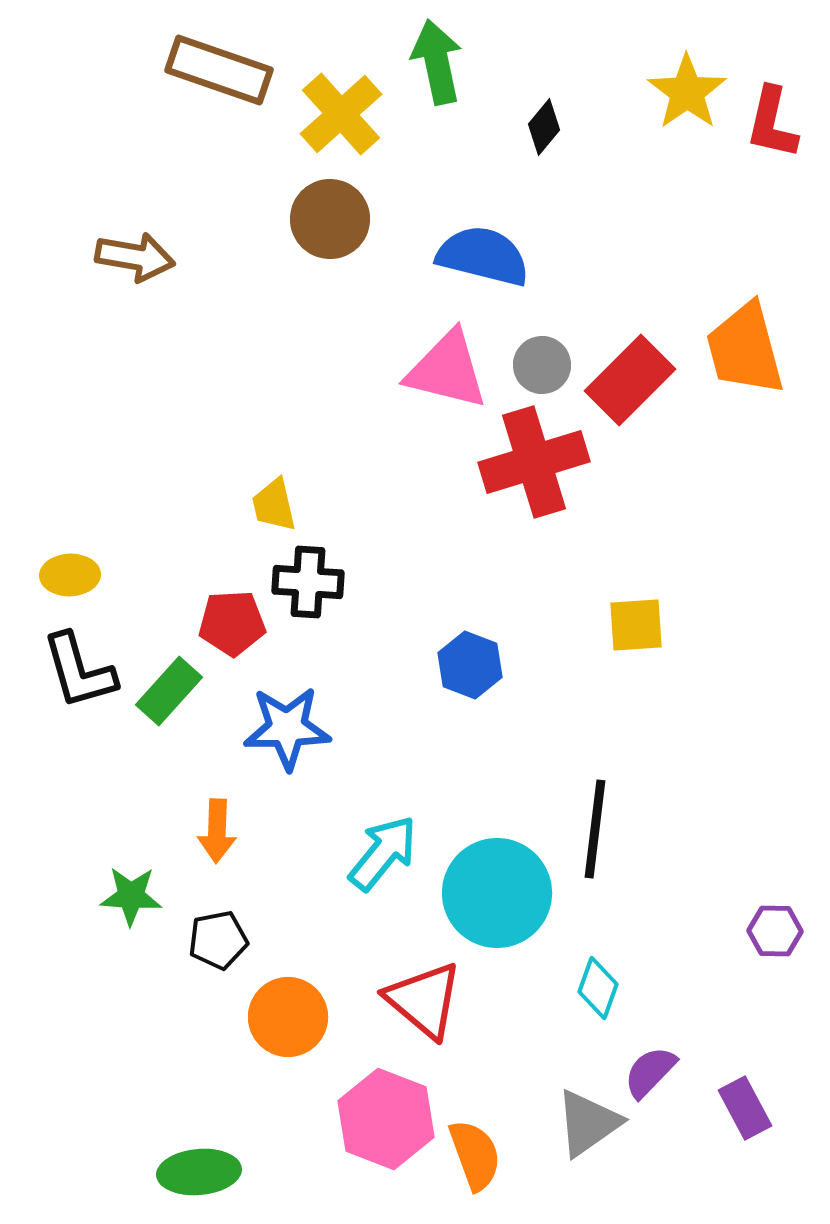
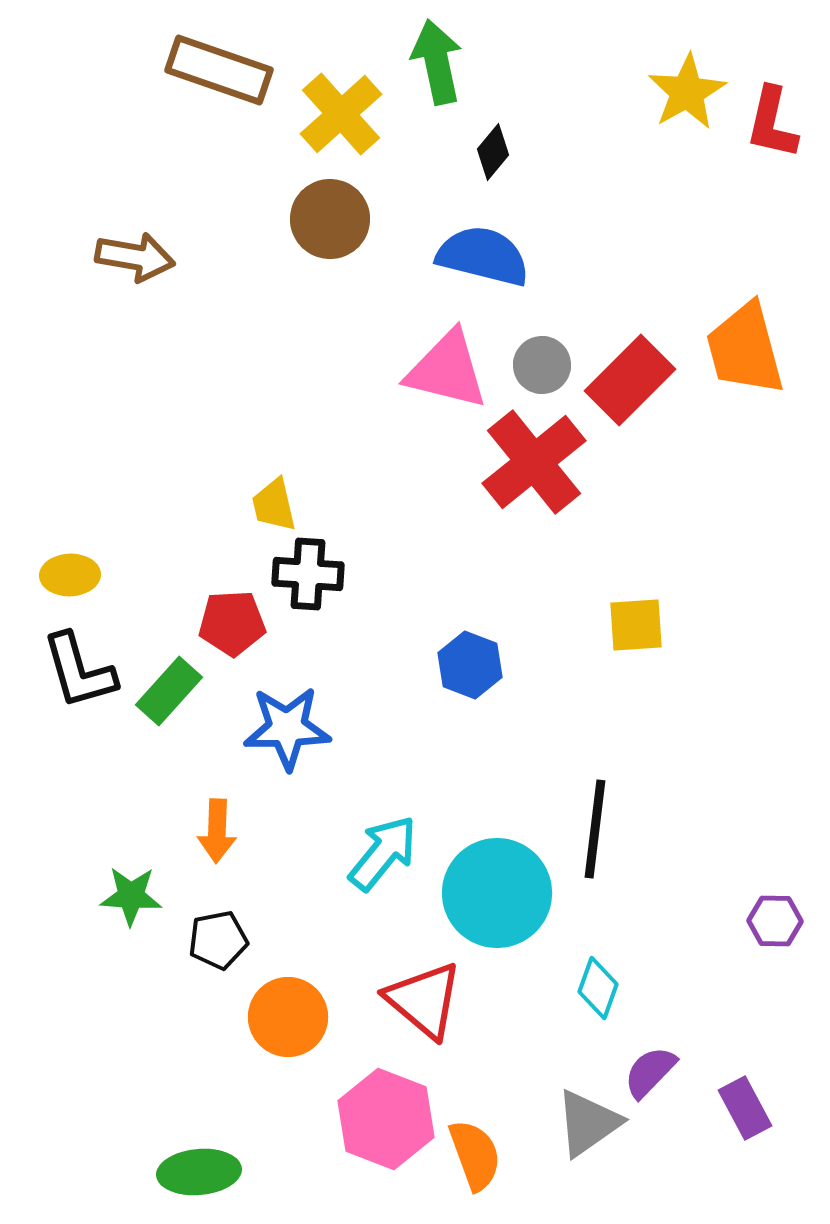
yellow star: rotated 6 degrees clockwise
black diamond: moved 51 px left, 25 px down
red cross: rotated 22 degrees counterclockwise
black cross: moved 8 px up
purple hexagon: moved 10 px up
